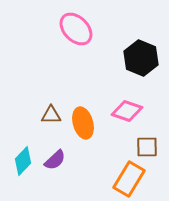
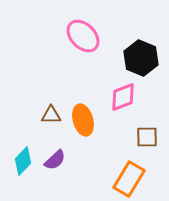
pink ellipse: moved 7 px right, 7 px down
pink diamond: moved 4 px left, 14 px up; rotated 40 degrees counterclockwise
orange ellipse: moved 3 px up
brown square: moved 10 px up
